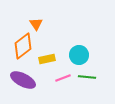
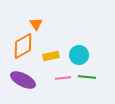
orange diamond: rotated 8 degrees clockwise
yellow rectangle: moved 4 px right, 3 px up
pink line: rotated 14 degrees clockwise
